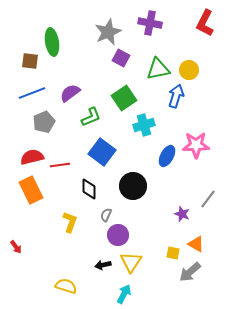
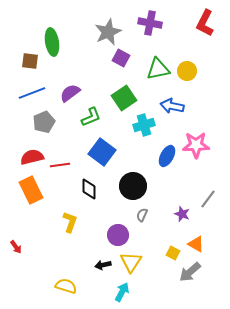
yellow circle: moved 2 px left, 1 px down
blue arrow: moved 4 px left, 10 px down; rotated 95 degrees counterclockwise
gray semicircle: moved 36 px right
yellow square: rotated 16 degrees clockwise
cyan arrow: moved 2 px left, 2 px up
